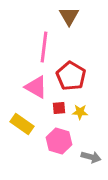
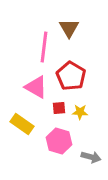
brown triangle: moved 12 px down
